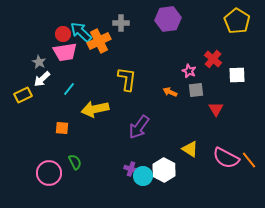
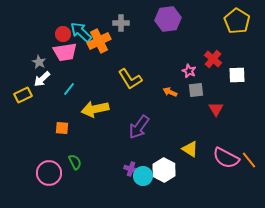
yellow L-shape: moved 3 px right; rotated 140 degrees clockwise
